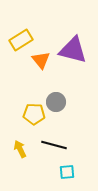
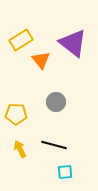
purple triangle: moved 7 px up; rotated 24 degrees clockwise
yellow pentagon: moved 18 px left
cyan square: moved 2 px left
